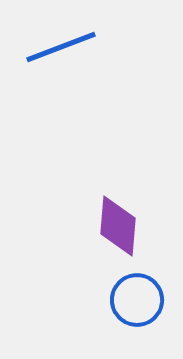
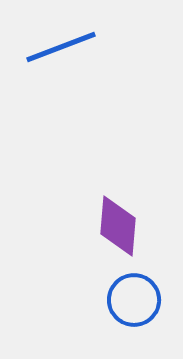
blue circle: moved 3 px left
